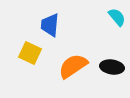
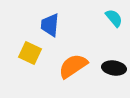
cyan semicircle: moved 3 px left, 1 px down
black ellipse: moved 2 px right, 1 px down
